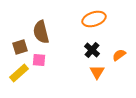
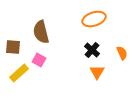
brown square: moved 7 px left; rotated 21 degrees clockwise
orange semicircle: moved 3 px right, 2 px up; rotated 104 degrees clockwise
pink square: rotated 24 degrees clockwise
